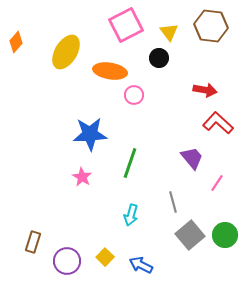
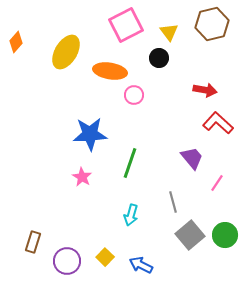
brown hexagon: moved 1 px right, 2 px up; rotated 20 degrees counterclockwise
